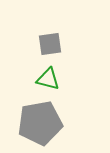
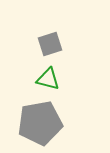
gray square: rotated 10 degrees counterclockwise
